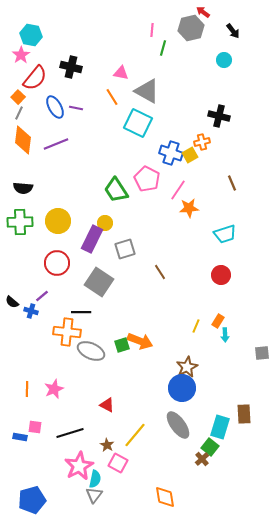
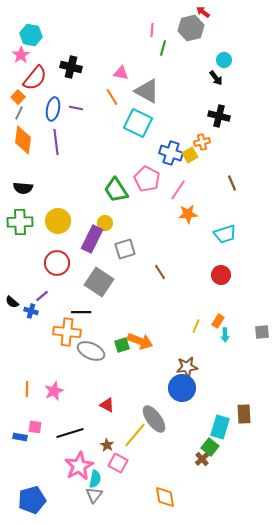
black arrow at (233, 31): moved 17 px left, 47 px down
blue ellipse at (55, 107): moved 2 px left, 2 px down; rotated 40 degrees clockwise
purple line at (56, 144): moved 2 px up; rotated 75 degrees counterclockwise
orange star at (189, 208): moved 1 px left, 6 px down
gray square at (262, 353): moved 21 px up
brown star at (187, 367): rotated 20 degrees clockwise
pink star at (54, 389): moved 2 px down
gray ellipse at (178, 425): moved 24 px left, 6 px up
